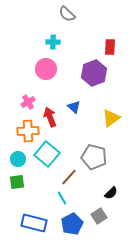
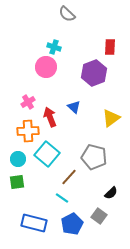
cyan cross: moved 1 px right, 5 px down; rotated 16 degrees clockwise
pink circle: moved 2 px up
cyan line: rotated 24 degrees counterclockwise
gray square: rotated 21 degrees counterclockwise
